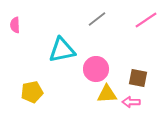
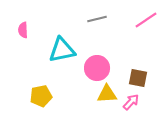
gray line: rotated 24 degrees clockwise
pink semicircle: moved 8 px right, 5 px down
pink circle: moved 1 px right, 1 px up
yellow pentagon: moved 9 px right, 4 px down
pink arrow: rotated 132 degrees clockwise
